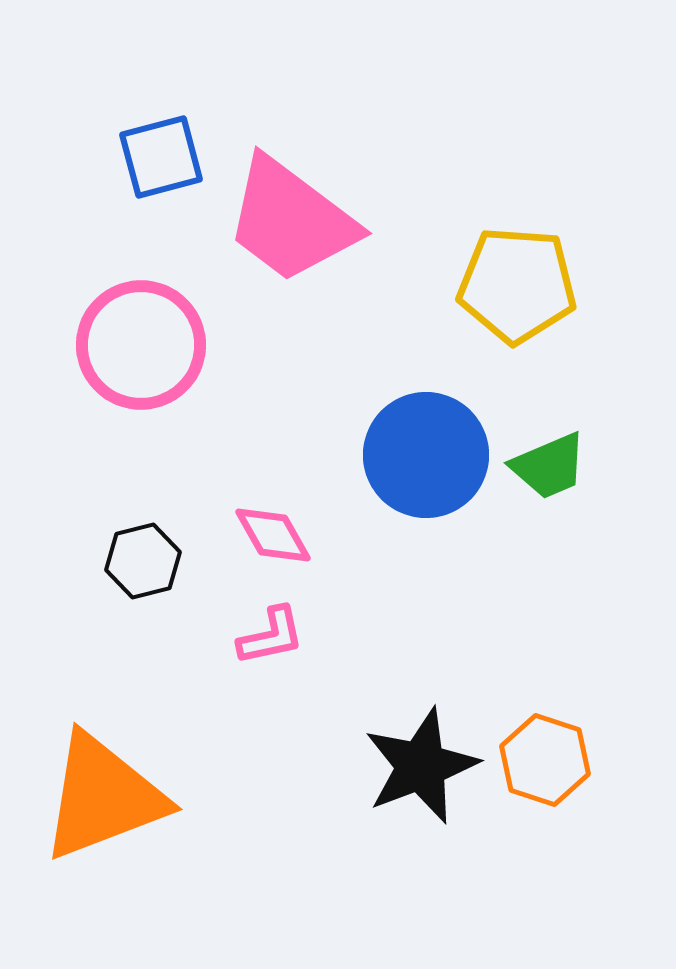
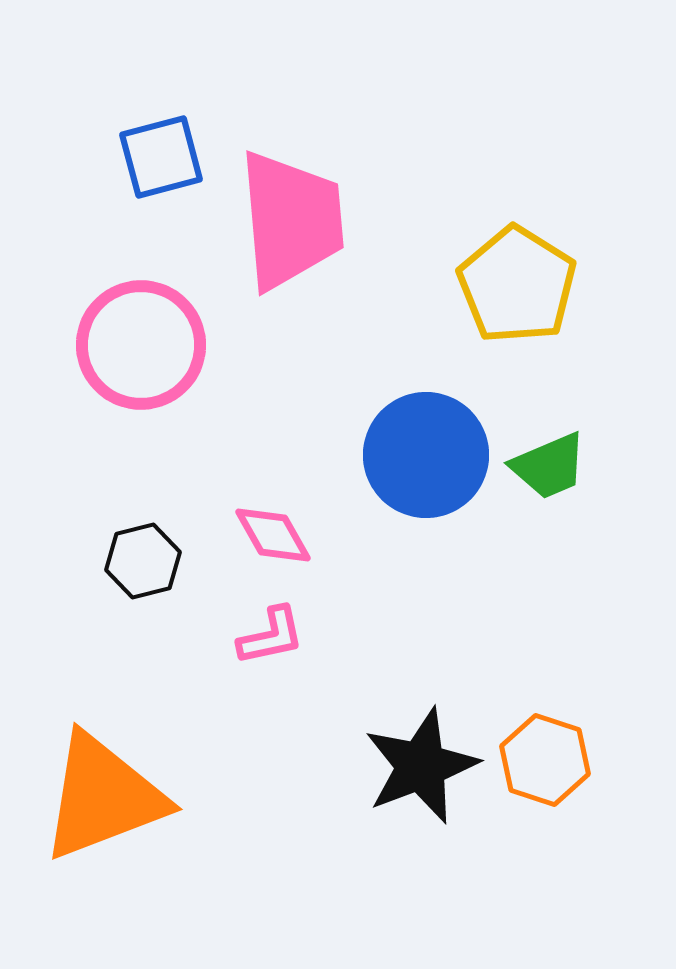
pink trapezoid: rotated 132 degrees counterclockwise
yellow pentagon: rotated 28 degrees clockwise
